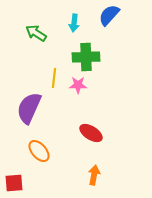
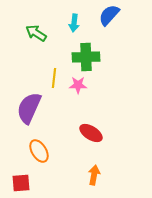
orange ellipse: rotated 10 degrees clockwise
red square: moved 7 px right
